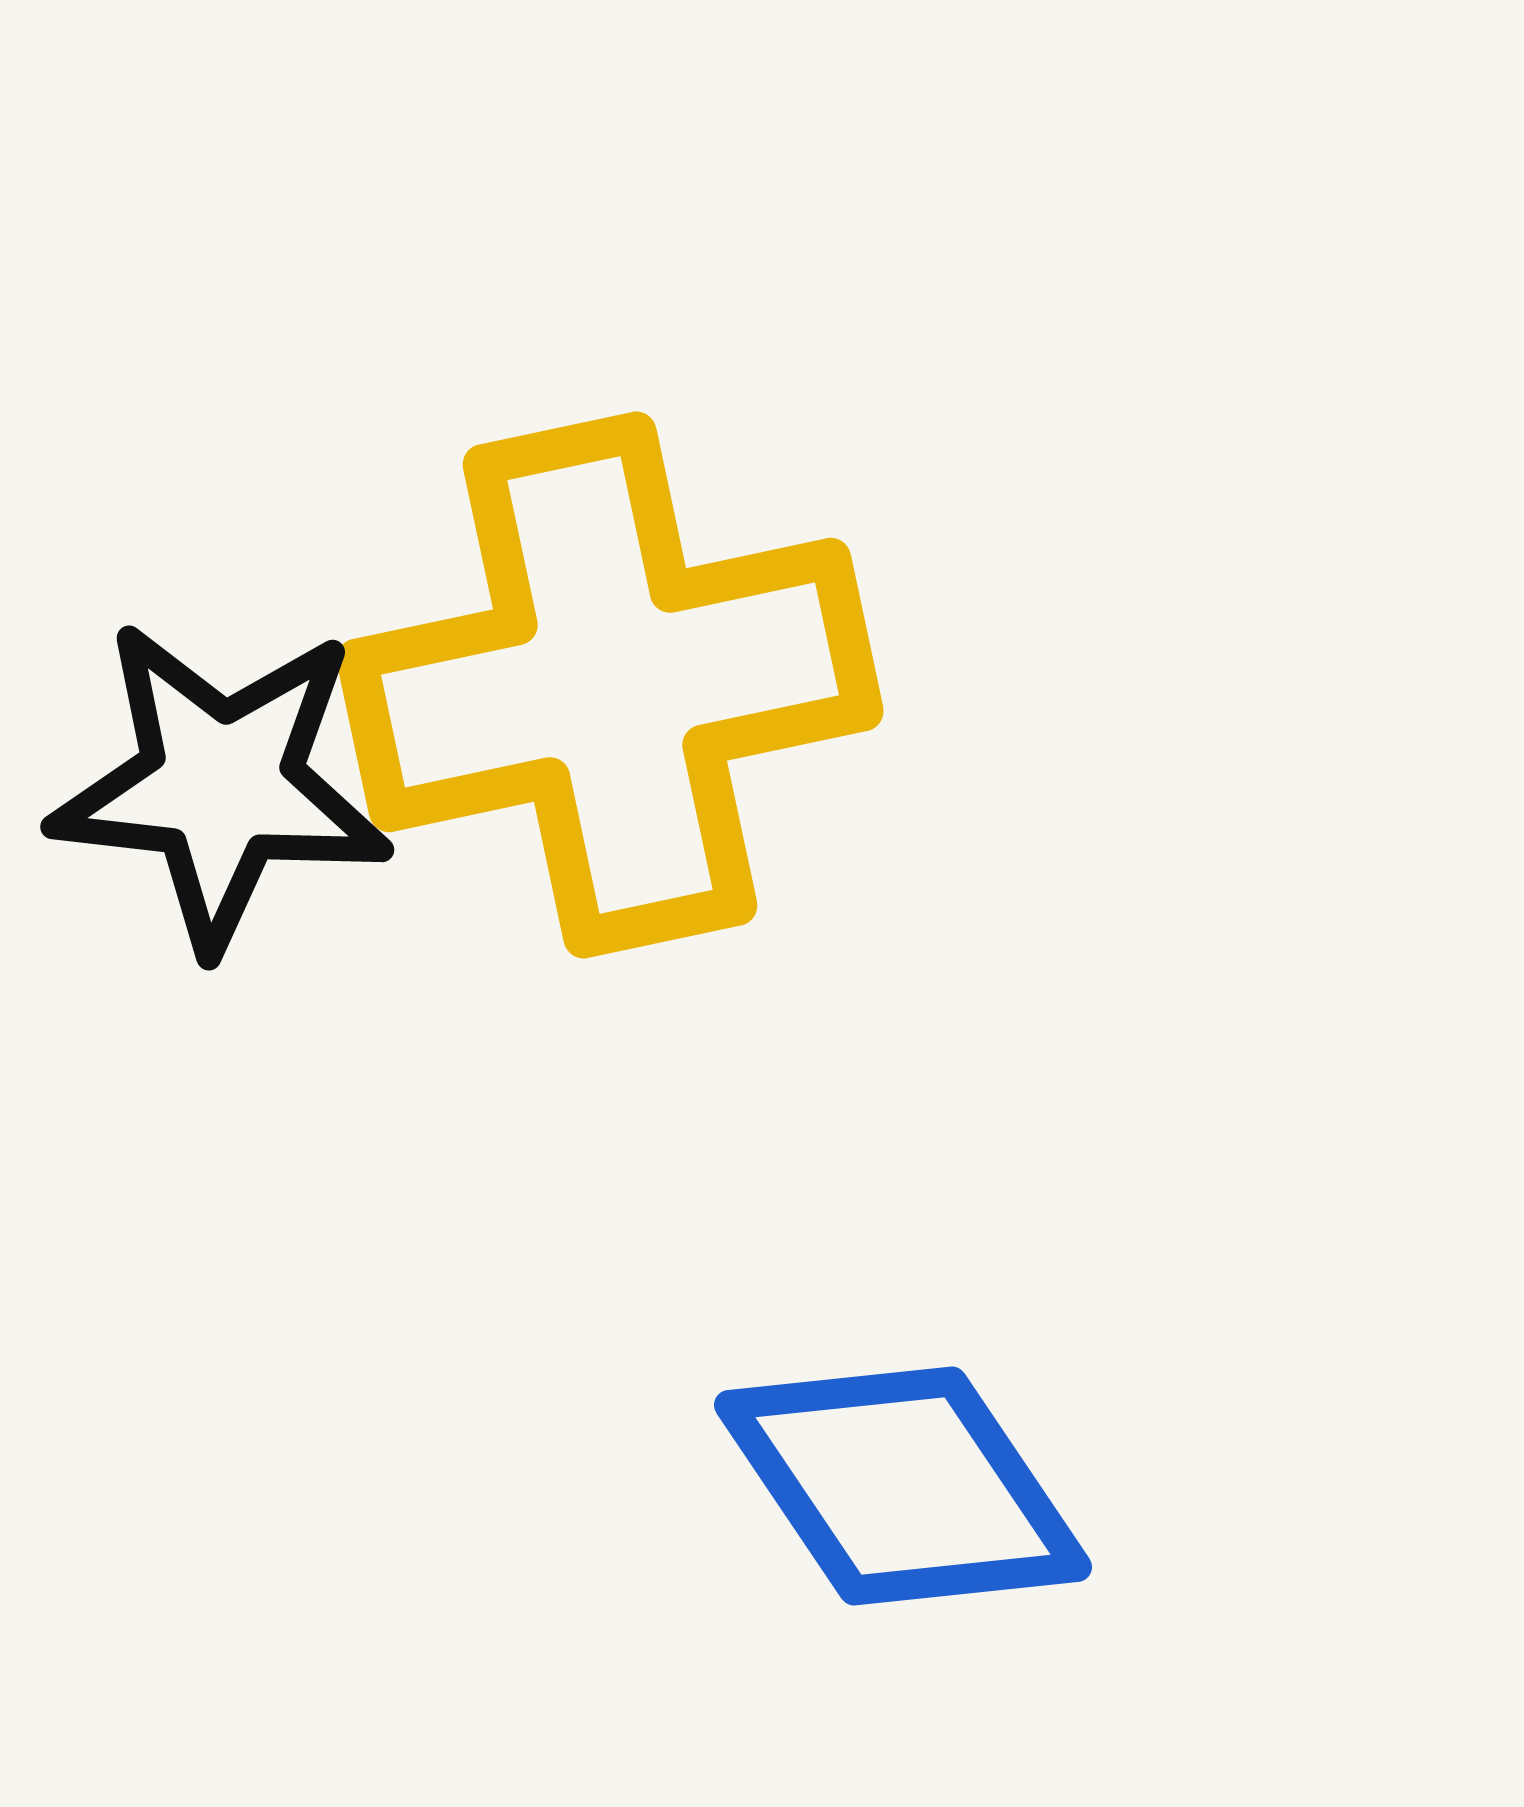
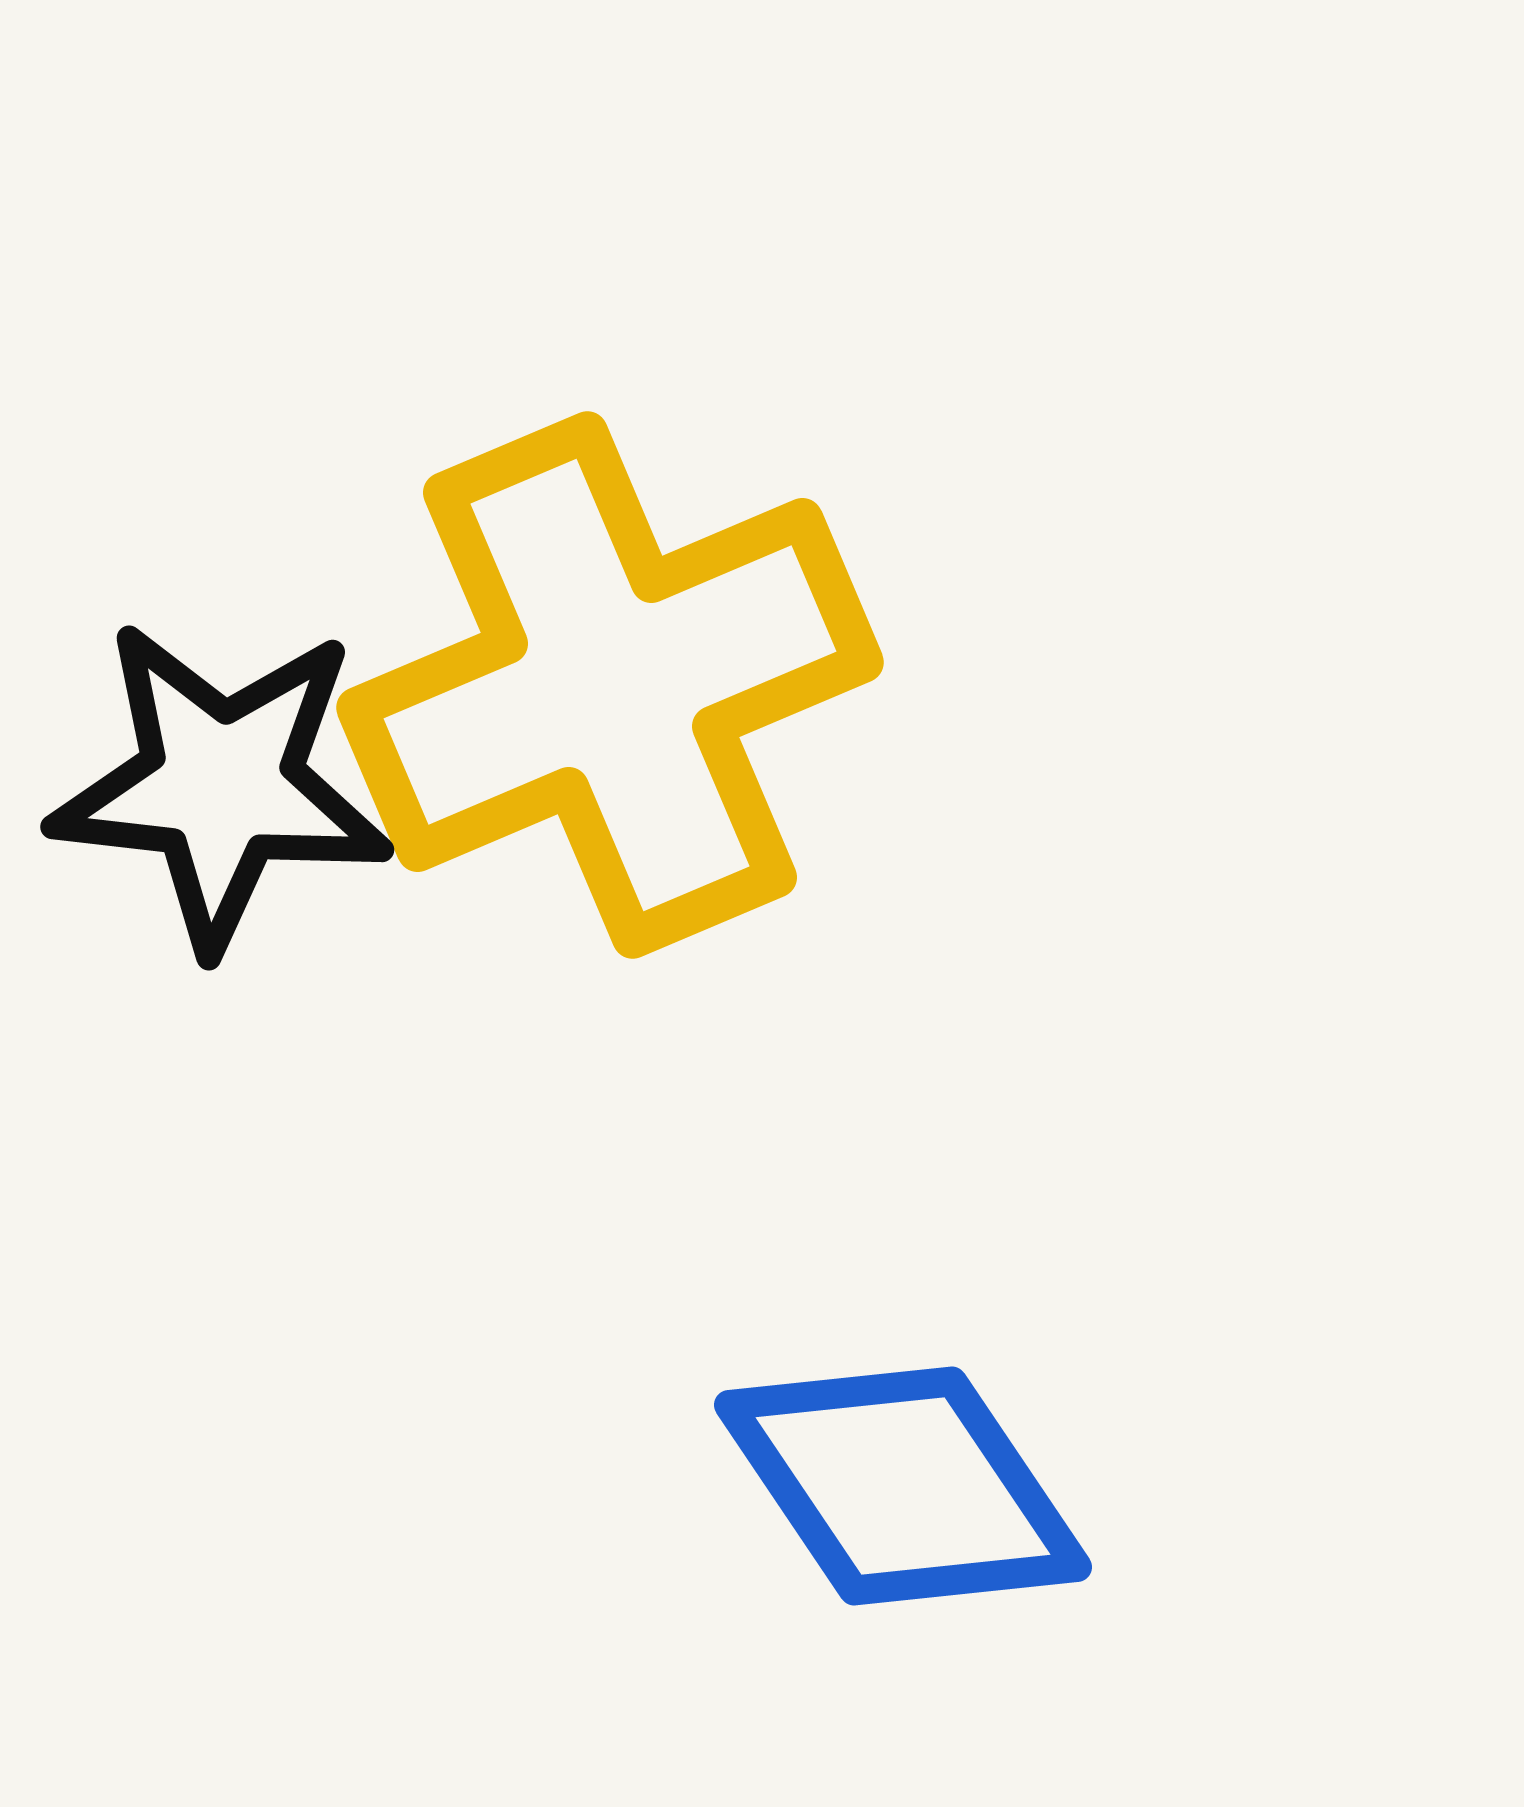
yellow cross: rotated 11 degrees counterclockwise
